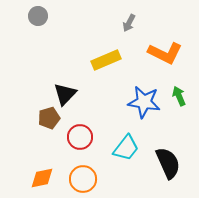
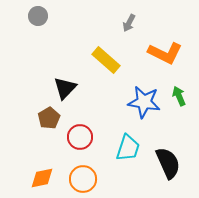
yellow rectangle: rotated 64 degrees clockwise
black triangle: moved 6 px up
brown pentagon: rotated 15 degrees counterclockwise
cyan trapezoid: moved 2 px right; rotated 20 degrees counterclockwise
